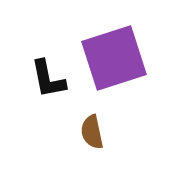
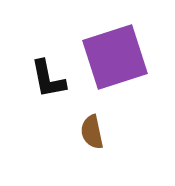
purple square: moved 1 px right, 1 px up
